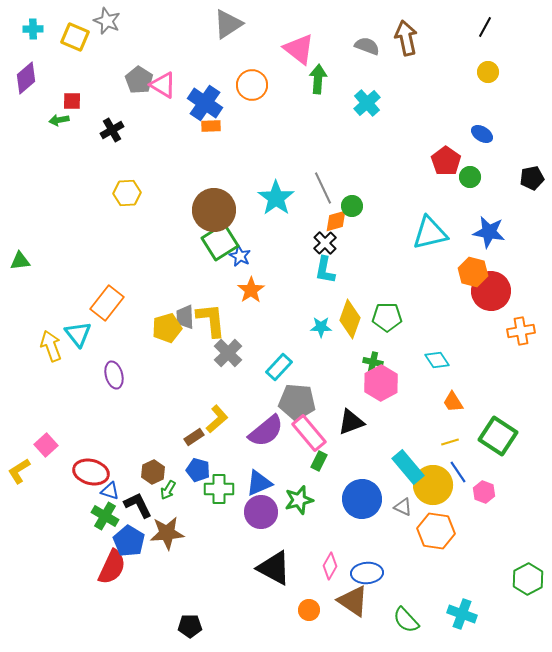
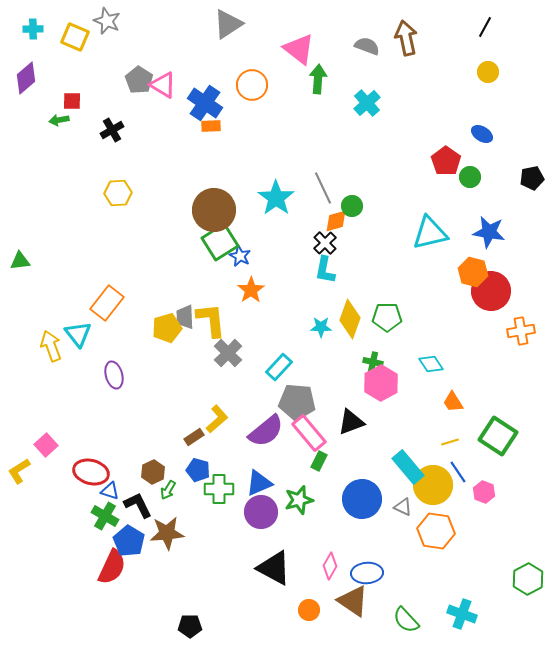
yellow hexagon at (127, 193): moved 9 px left
cyan diamond at (437, 360): moved 6 px left, 4 px down
